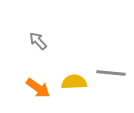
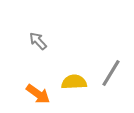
gray line: rotated 64 degrees counterclockwise
orange arrow: moved 6 px down
